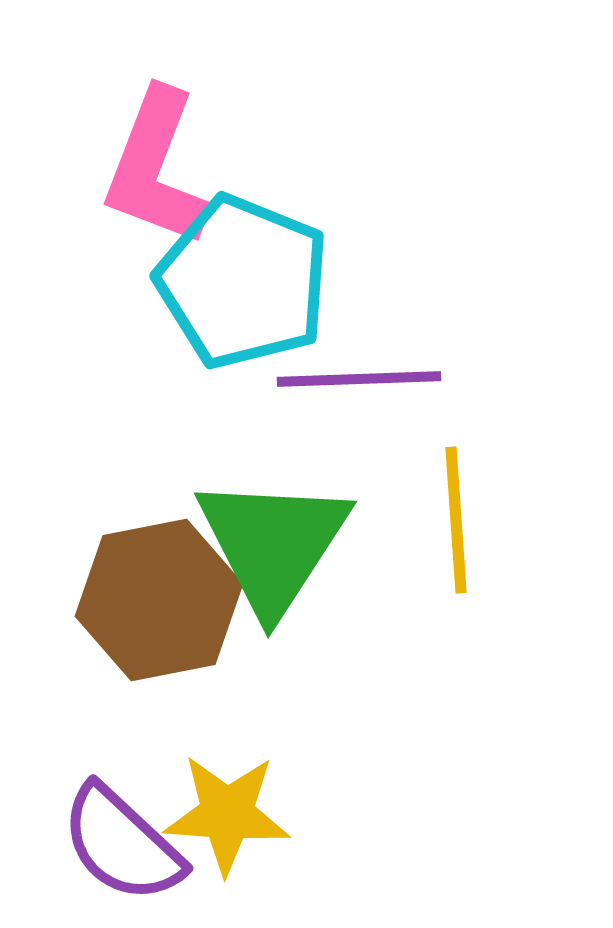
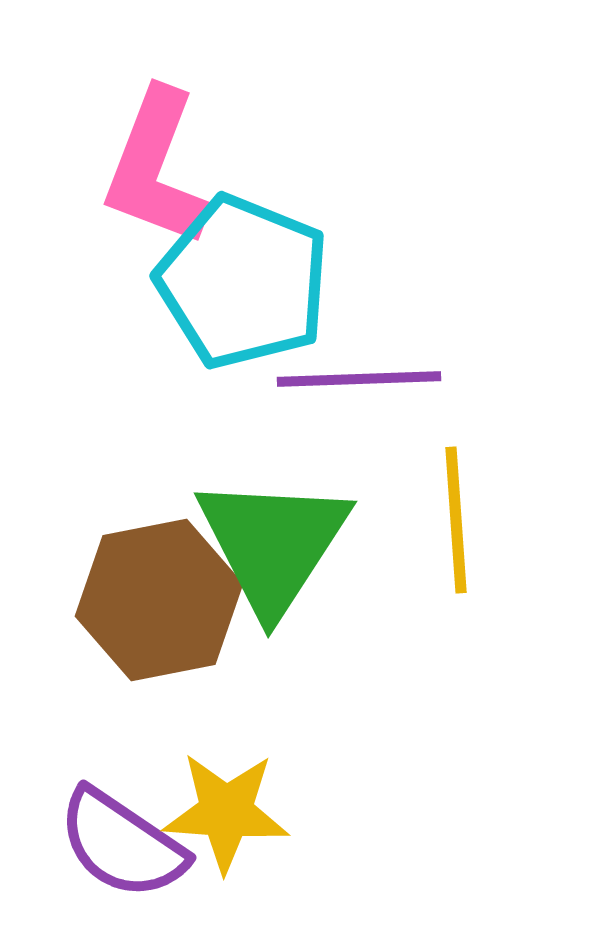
yellow star: moved 1 px left, 2 px up
purple semicircle: rotated 9 degrees counterclockwise
